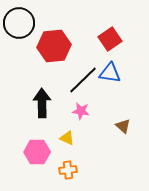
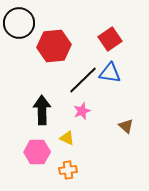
black arrow: moved 7 px down
pink star: moved 1 px right; rotated 30 degrees counterclockwise
brown triangle: moved 3 px right
